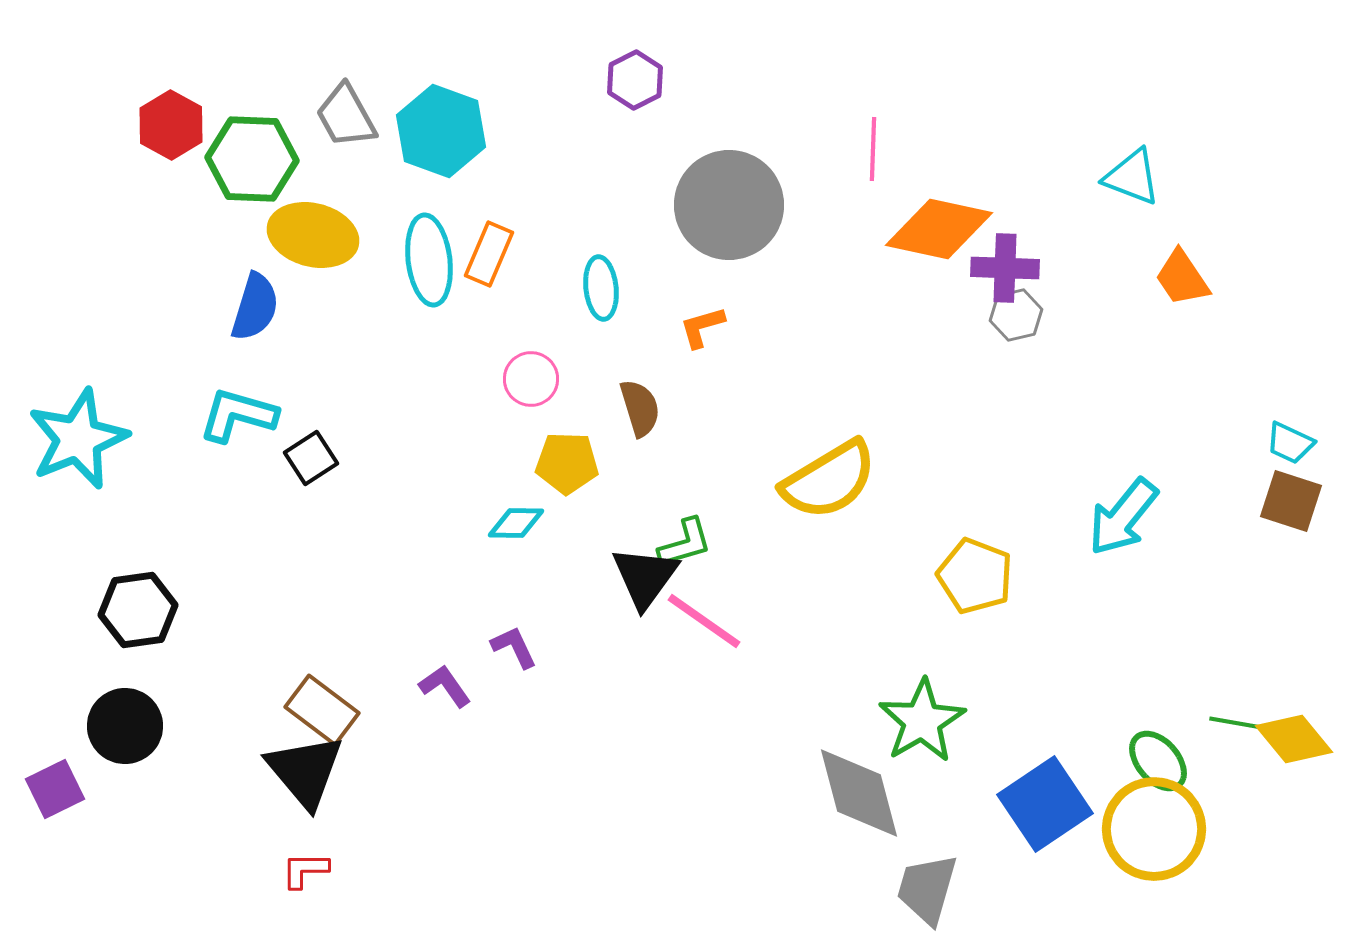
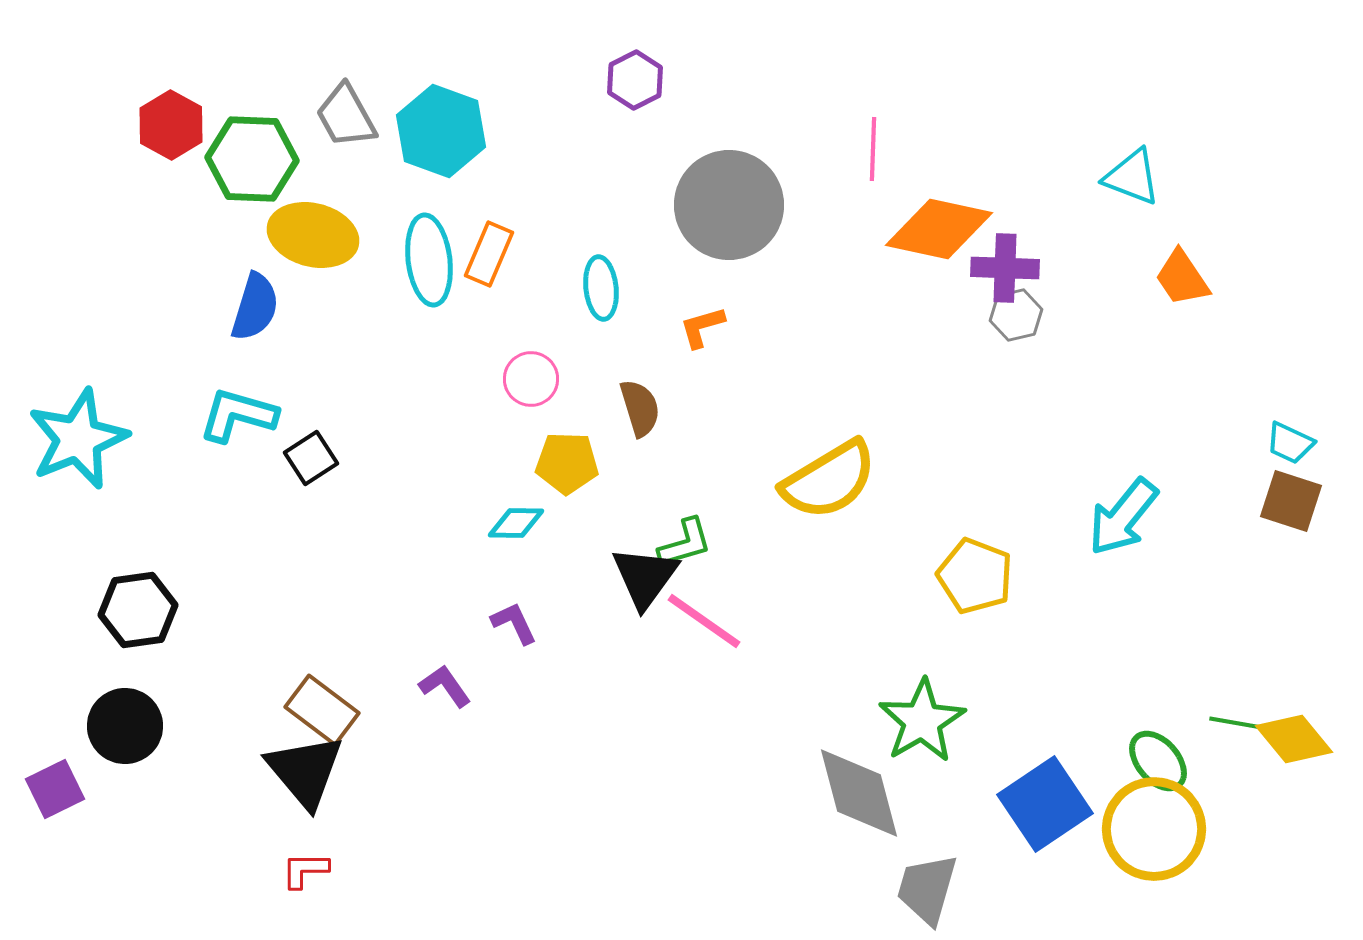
purple L-shape at (514, 647): moved 24 px up
